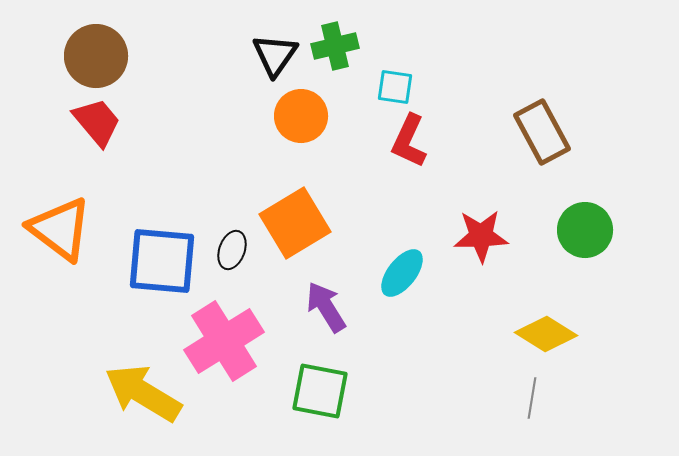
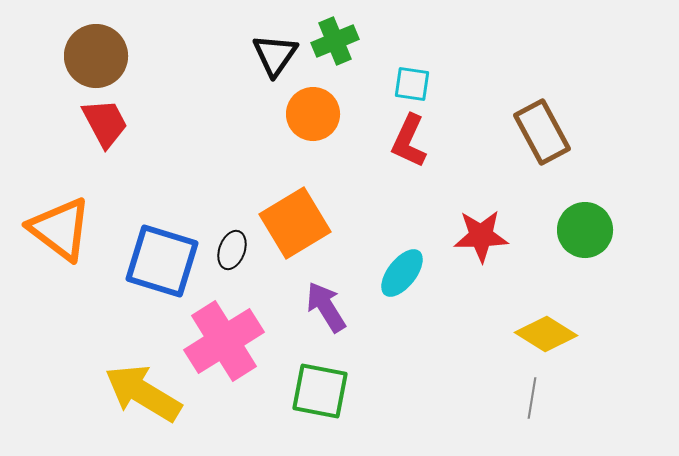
green cross: moved 5 px up; rotated 9 degrees counterclockwise
cyan square: moved 17 px right, 3 px up
orange circle: moved 12 px right, 2 px up
red trapezoid: moved 8 px right, 1 px down; rotated 12 degrees clockwise
blue square: rotated 12 degrees clockwise
